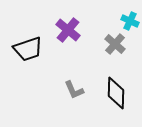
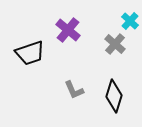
cyan cross: rotated 18 degrees clockwise
black trapezoid: moved 2 px right, 4 px down
black diamond: moved 2 px left, 3 px down; rotated 16 degrees clockwise
